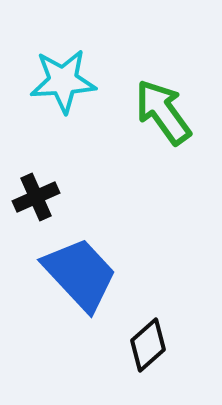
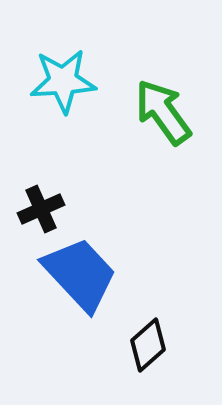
black cross: moved 5 px right, 12 px down
